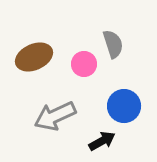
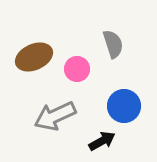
pink circle: moved 7 px left, 5 px down
